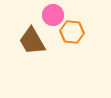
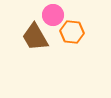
brown trapezoid: moved 3 px right, 4 px up
